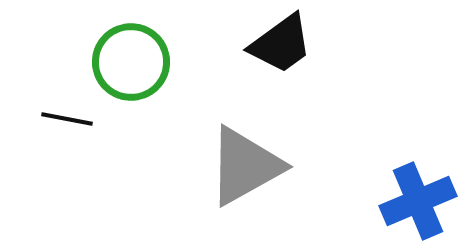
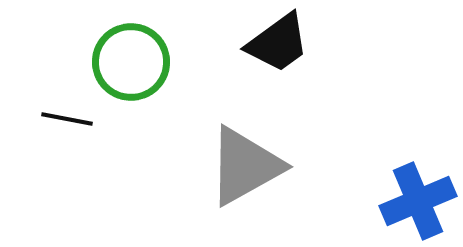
black trapezoid: moved 3 px left, 1 px up
